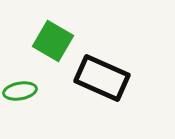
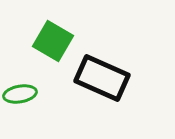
green ellipse: moved 3 px down
